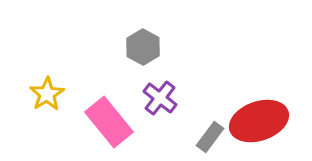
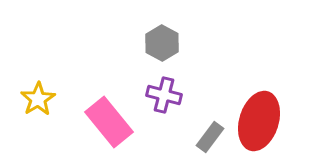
gray hexagon: moved 19 px right, 4 px up
yellow star: moved 9 px left, 5 px down
purple cross: moved 4 px right, 3 px up; rotated 24 degrees counterclockwise
red ellipse: rotated 54 degrees counterclockwise
